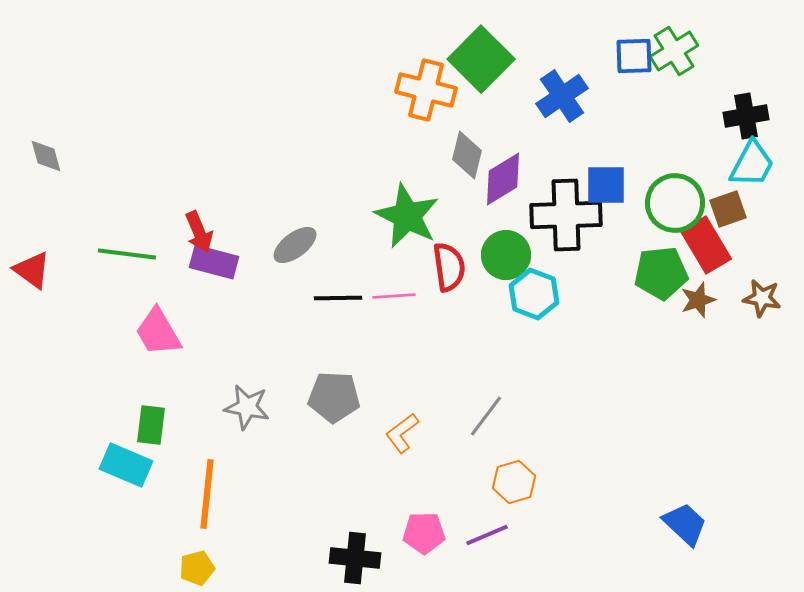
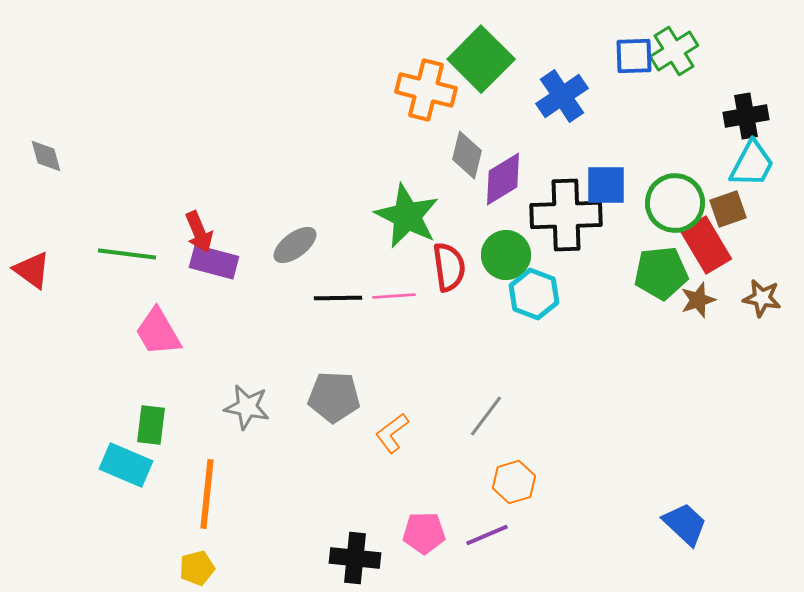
orange L-shape at (402, 433): moved 10 px left
